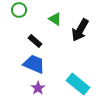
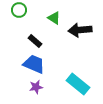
green triangle: moved 1 px left, 1 px up
black arrow: rotated 55 degrees clockwise
purple star: moved 2 px left, 1 px up; rotated 24 degrees clockwise
